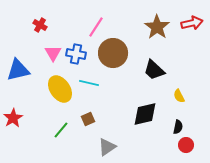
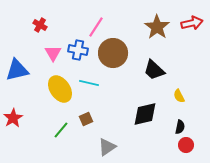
blue cross: moved 2 px right, 4 px up
blue triangle: moved 1 px left
brown square: moved 2 px left
black semicircle: moved 2 px right
